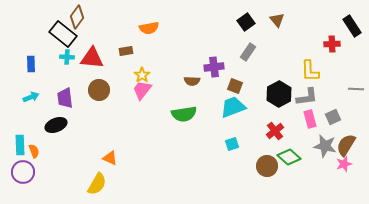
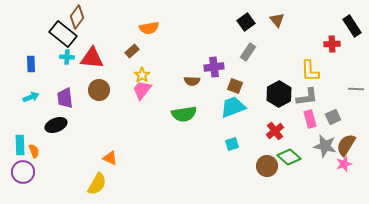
brown rectangle at (126, 51): moved 6 px right; rotated 32 degrees counterclockwise
